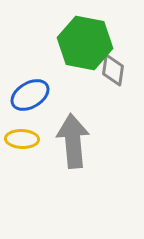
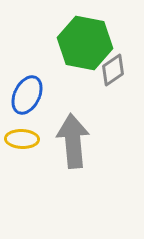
gray diamond: rotated 48 degrees clockwise
blue ellipse: moved 3 px left; rotated 33 degrees counterclockwise
